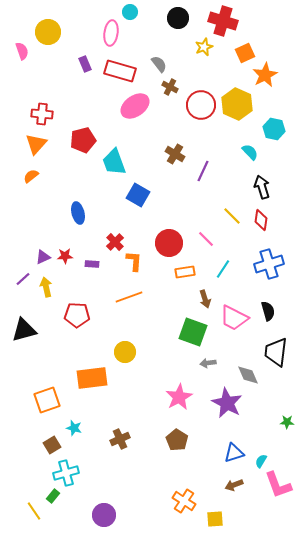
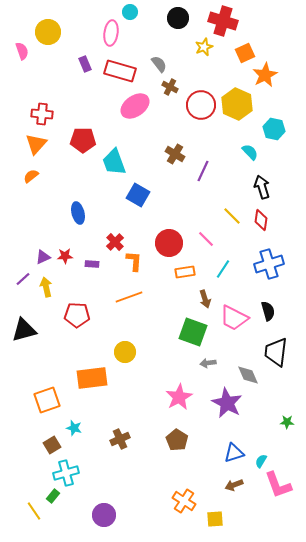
red pentagon at (83, 140): rotated 15 degrees clockwise
